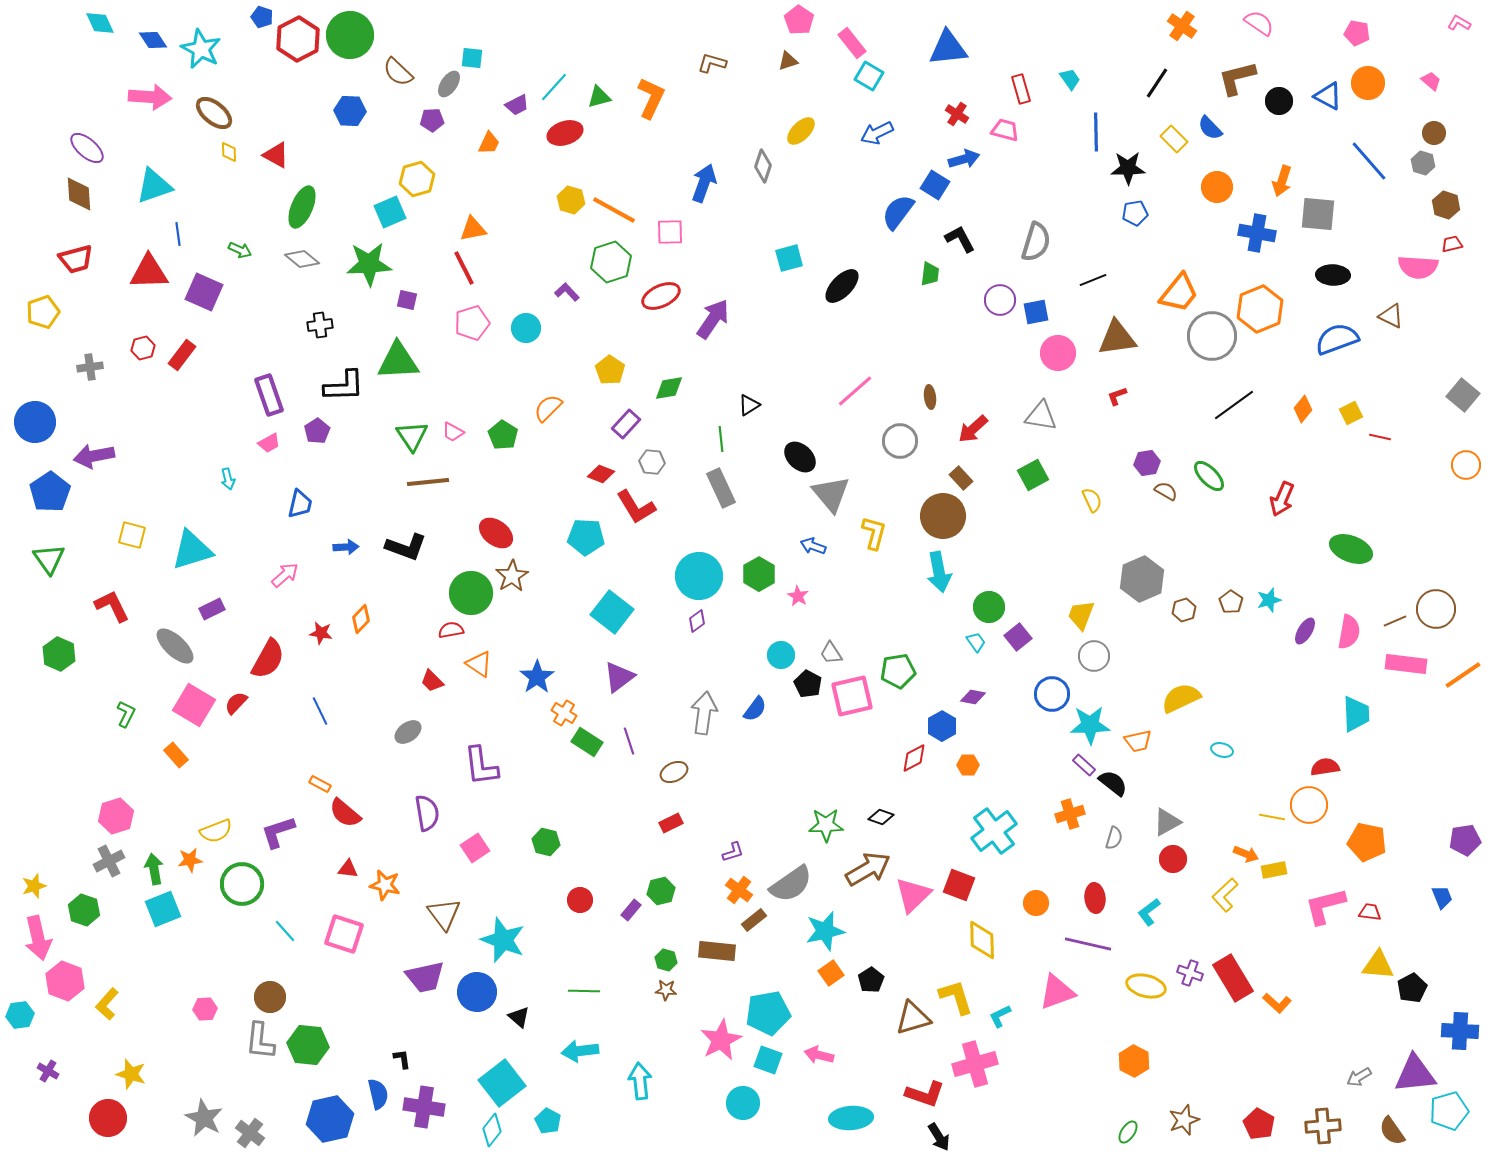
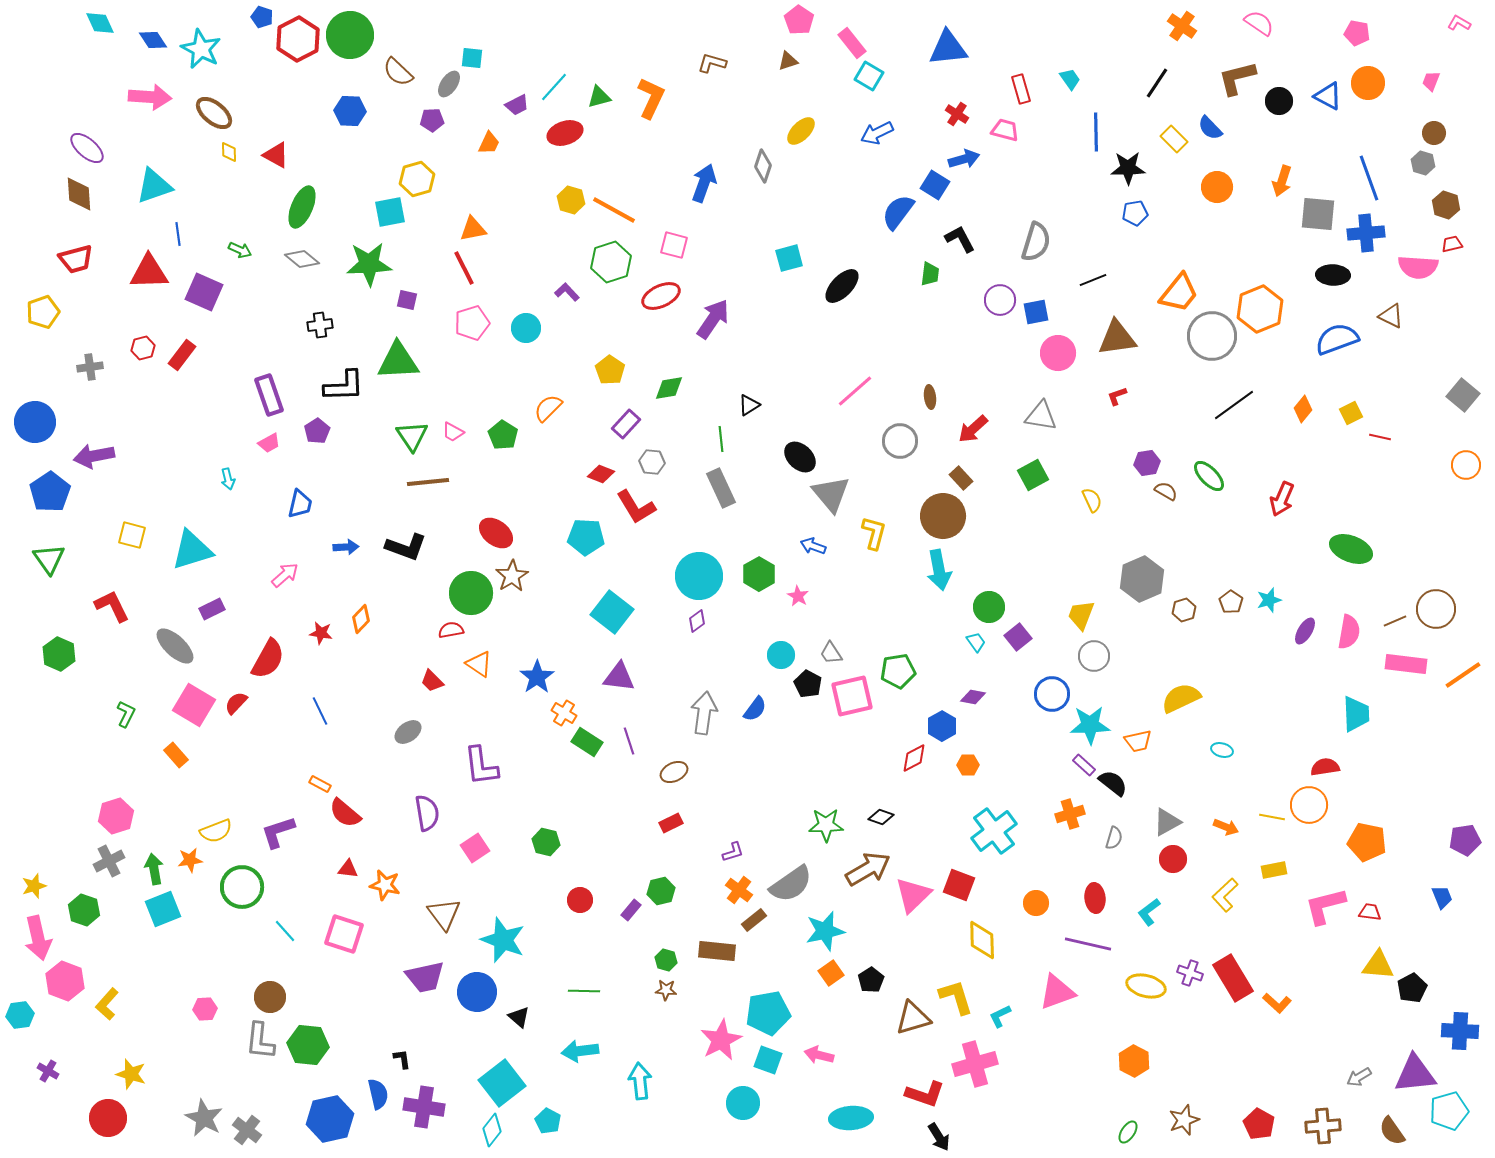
pink trapezoid at (1431, 81): rotated 110 degrees counterclockwise
blue line at (1369, 161): moved 17 px down; rotated 21 degrees clockwise
cyan square at (390, 212): rotated 12 degrees clockwise
pink square at (670, 232): moved 4 px right, 13 px down; rotated 16 degrees clockwise
blue cross at (1257, 233): moved 109 px right; rotated 15 degrees counterclockwise
cyan arrow at (939, 572): moved 2 px up
purple triangle at (619, 677): rotated 44 degrees clockwise
orange arrow at (1246, 854): moved 20 px left, 27 px up
green circle at (242, 884): moved 3 px down
gray cross at (250, 1133): moved 3 px left, 3 px up
